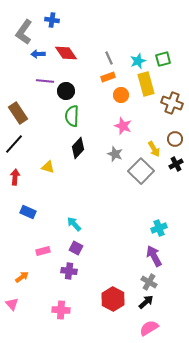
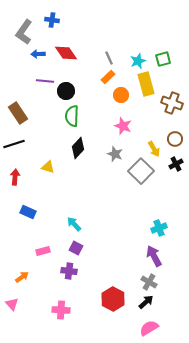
orange rectangle: rotated 24 degrees counterclockwise
black line: rotated 30 degrees clockwise
